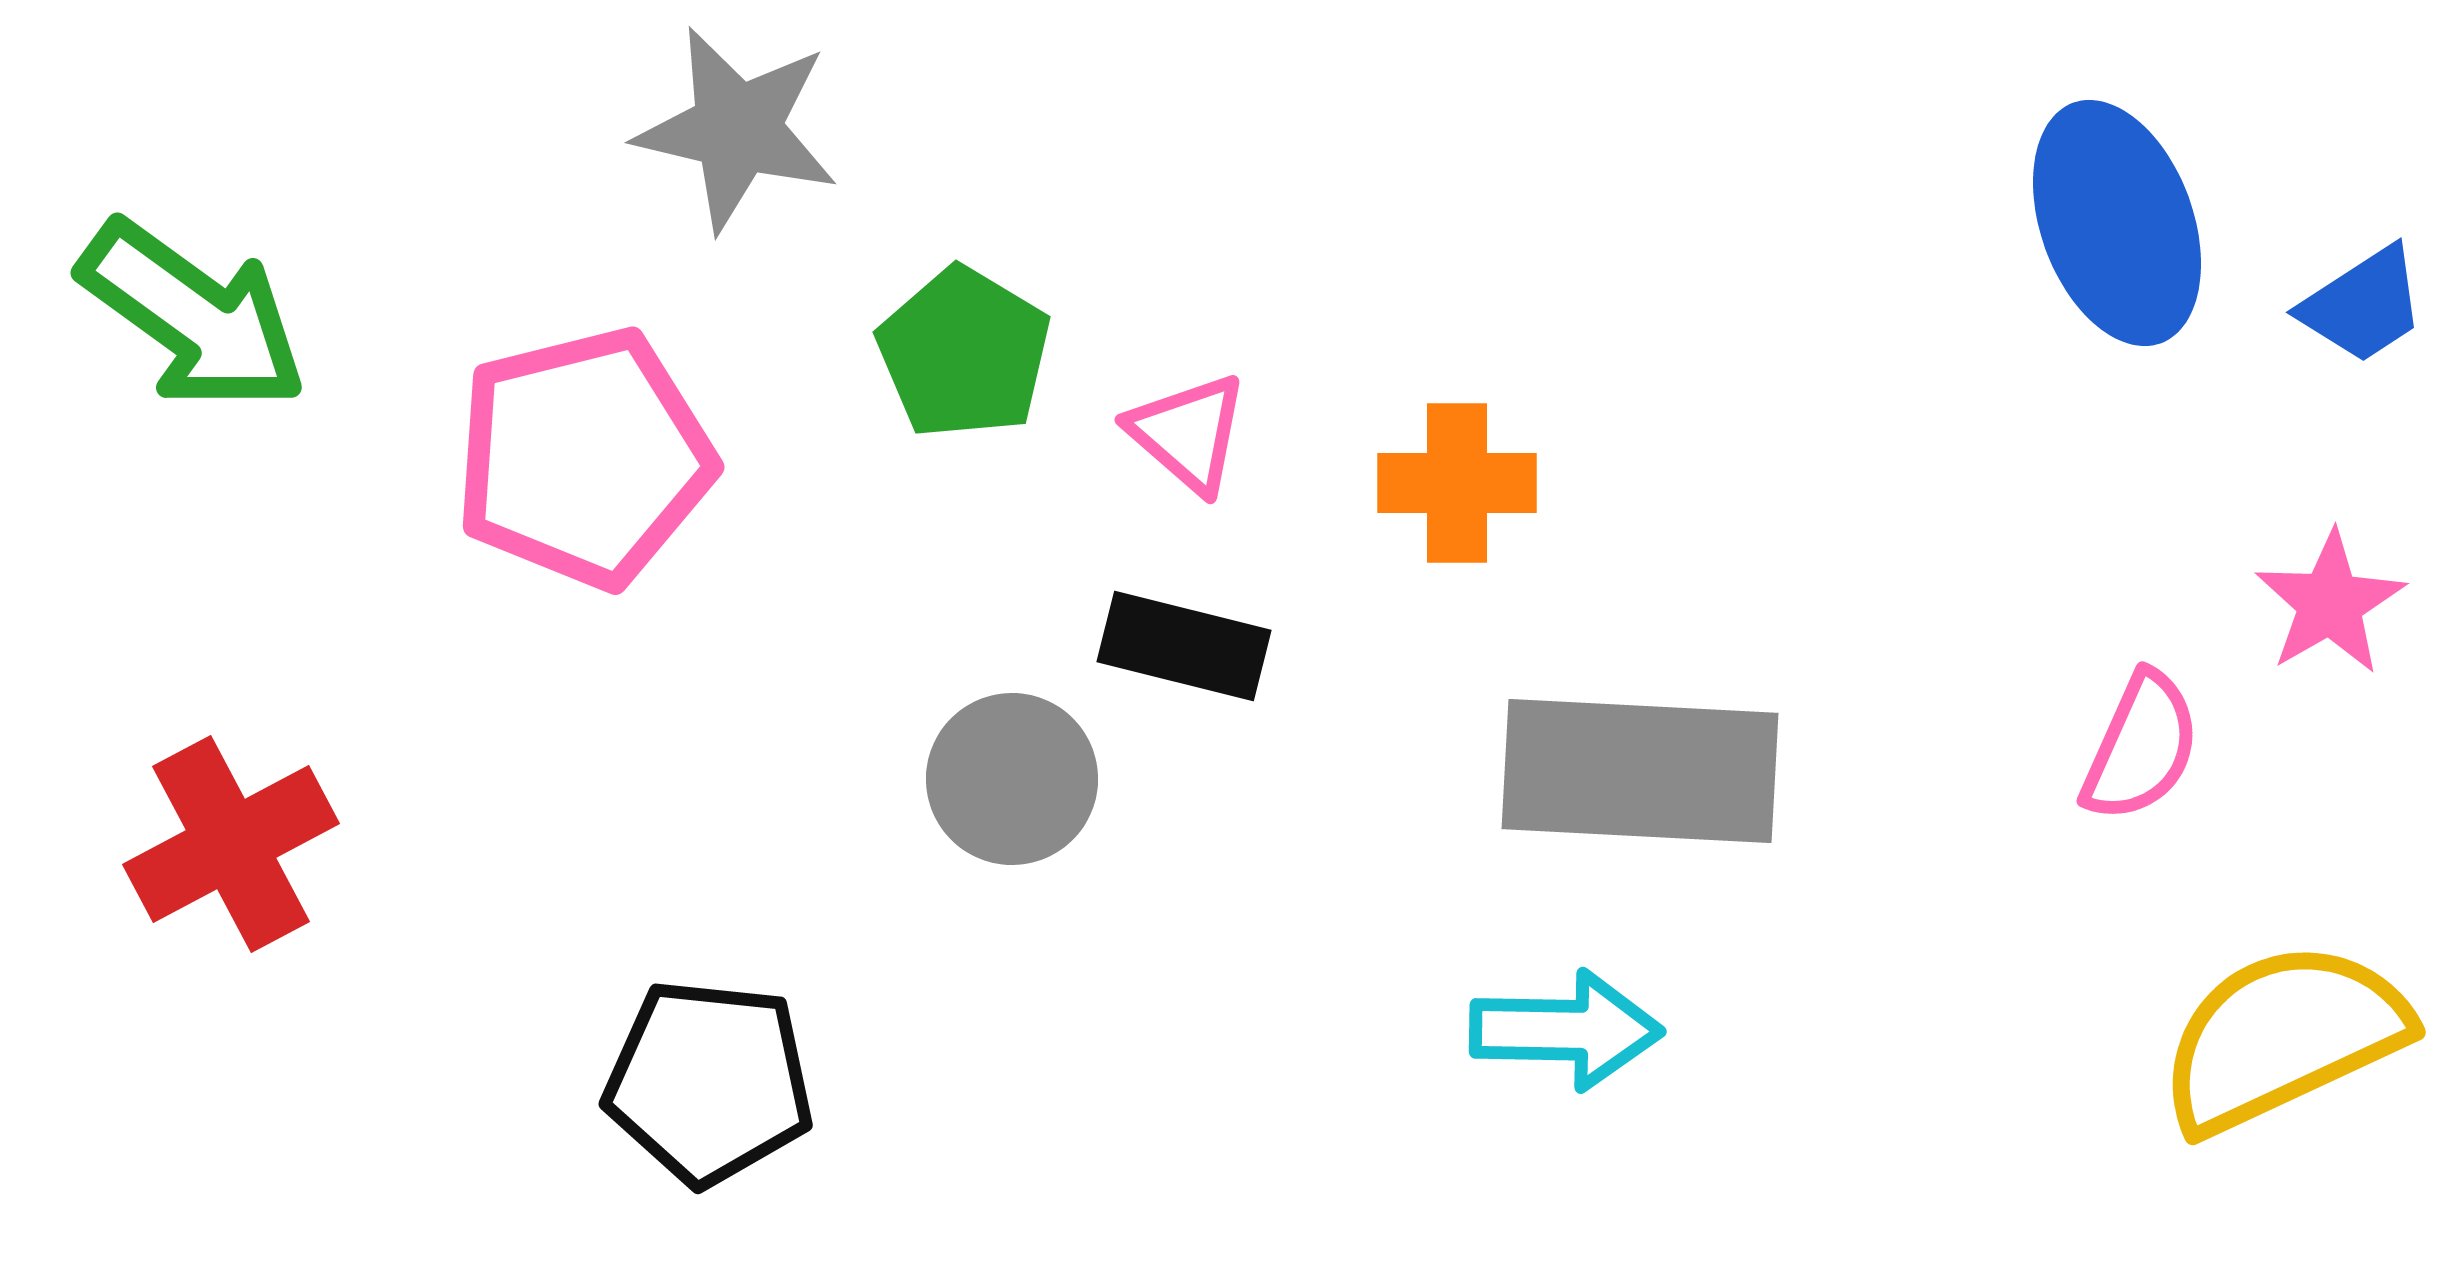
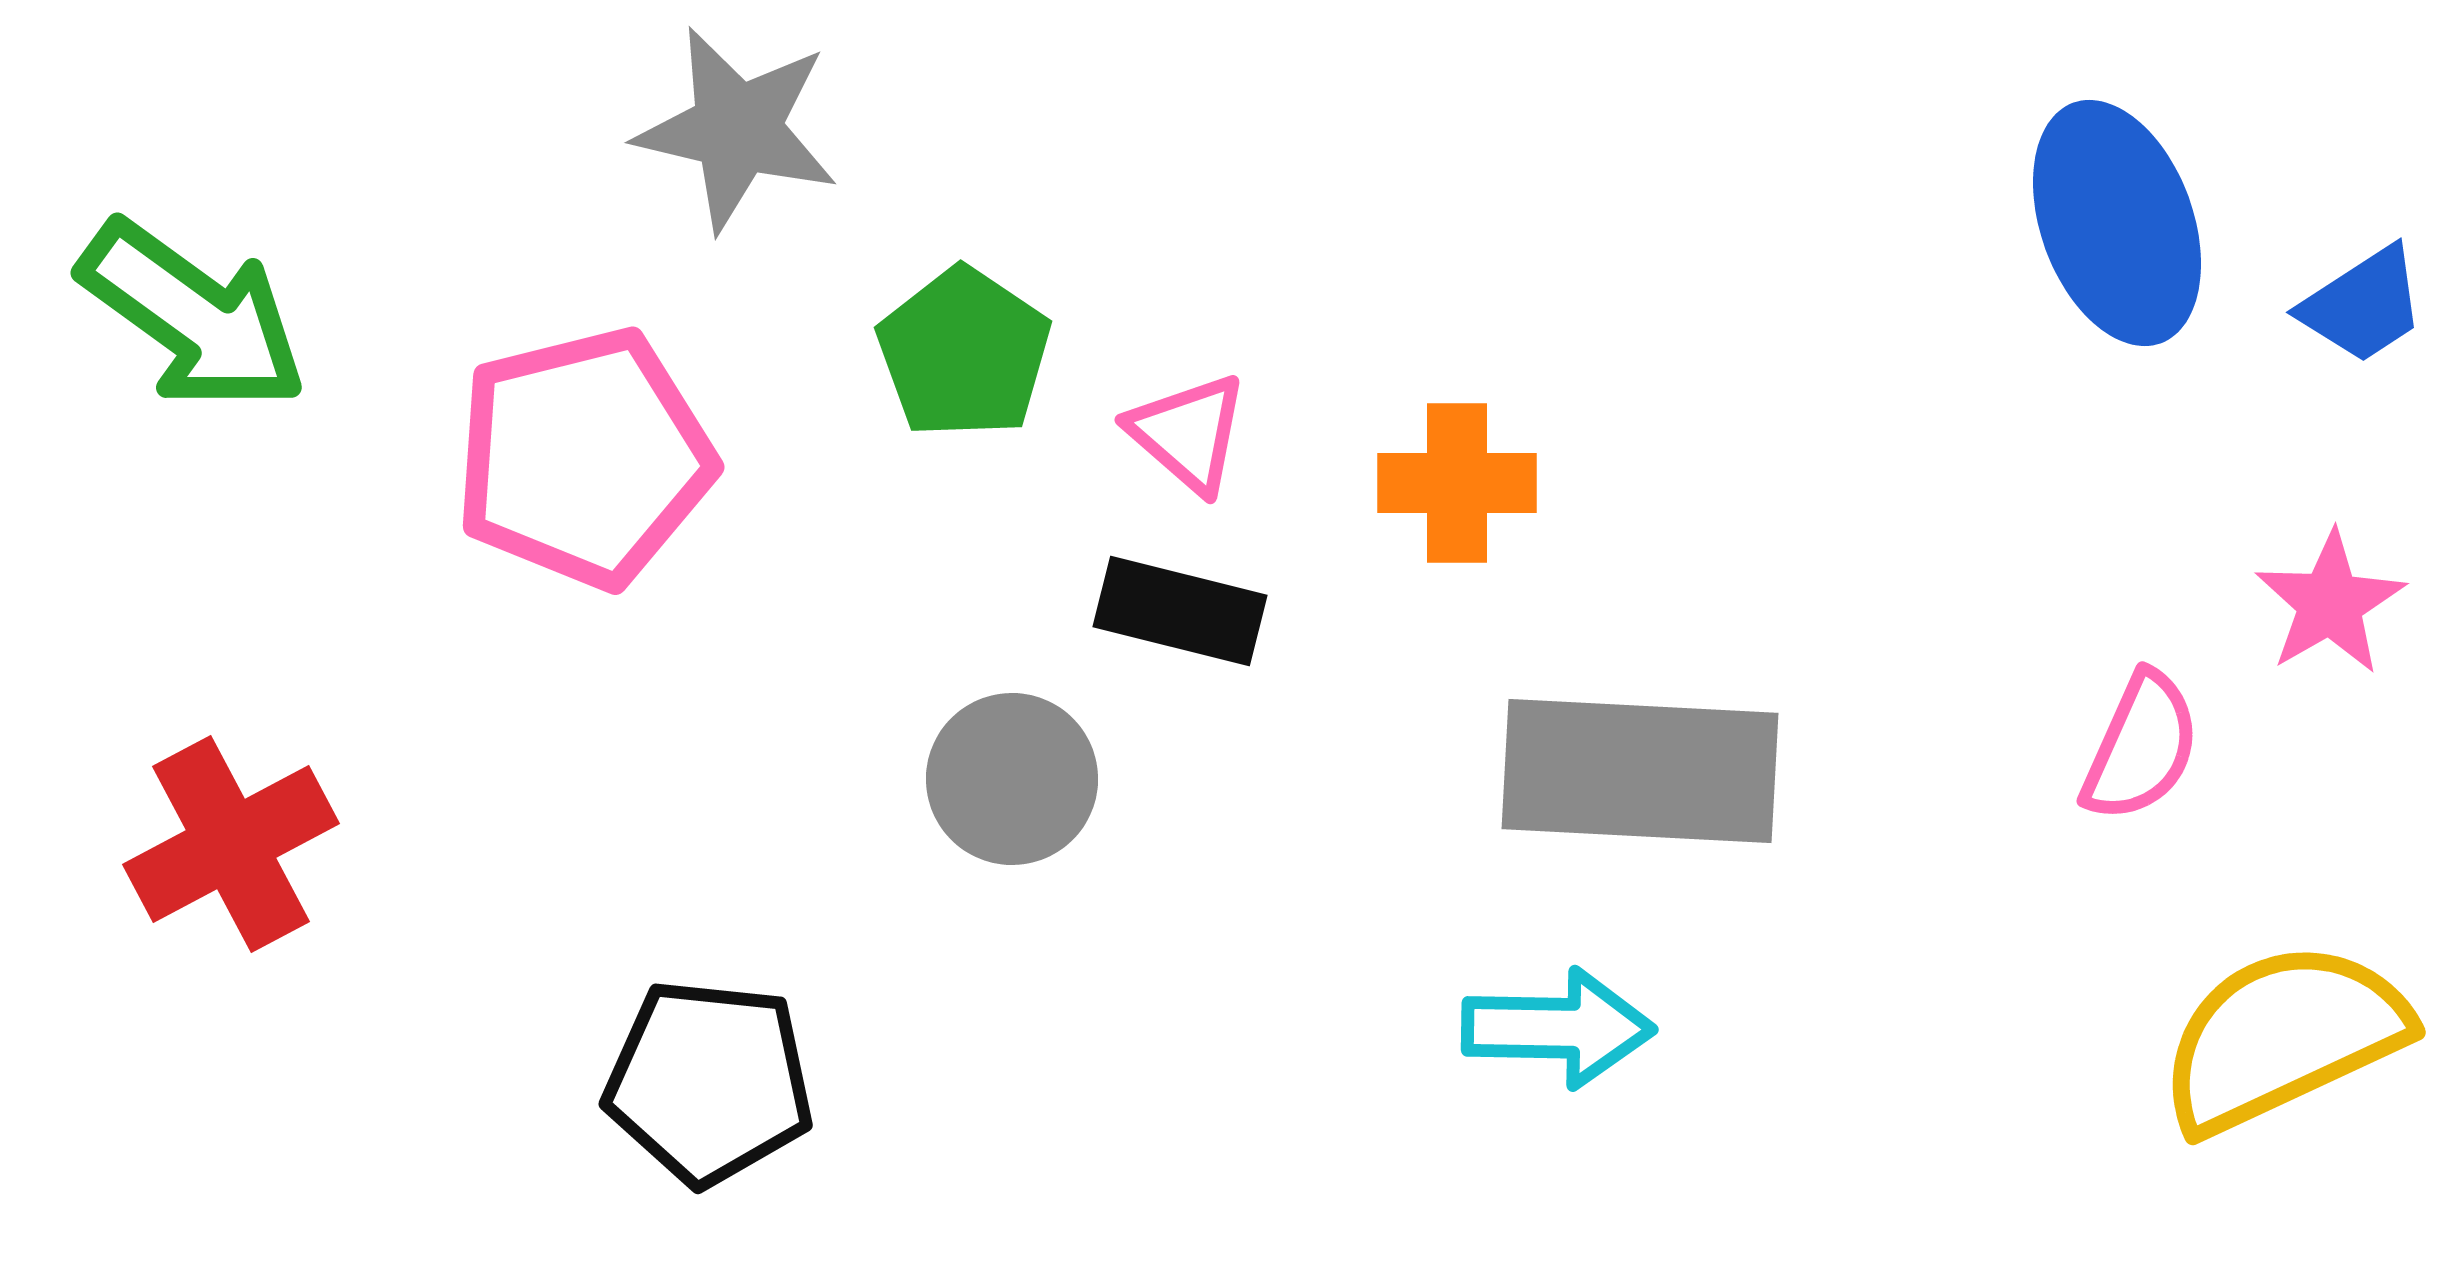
green pentagon: rotated 3 degrees clockwise
black rectangle: moved 4 px left, 35 px up
cyan arrow: moved 8 px left, 2 px up
